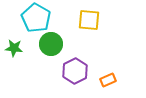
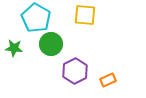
yellow square: moved 4 px left, 5 px up
